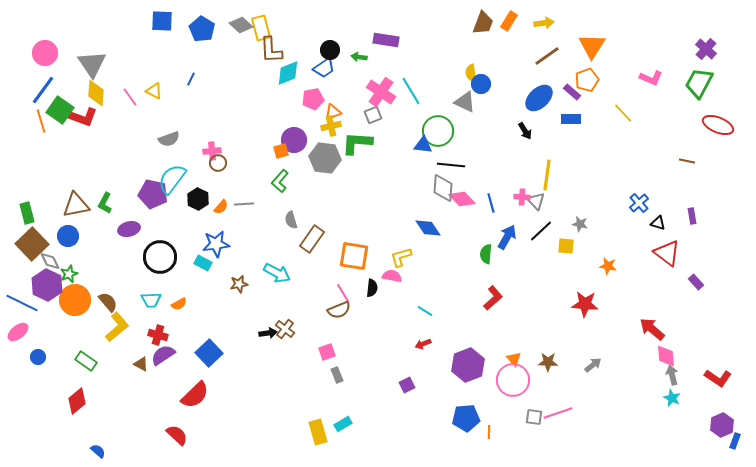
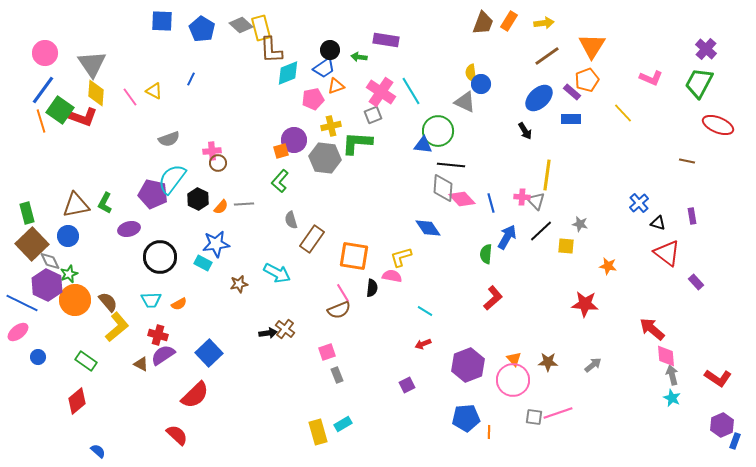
orange triangle at (333, 112): moved 3 px right, 26 px up
